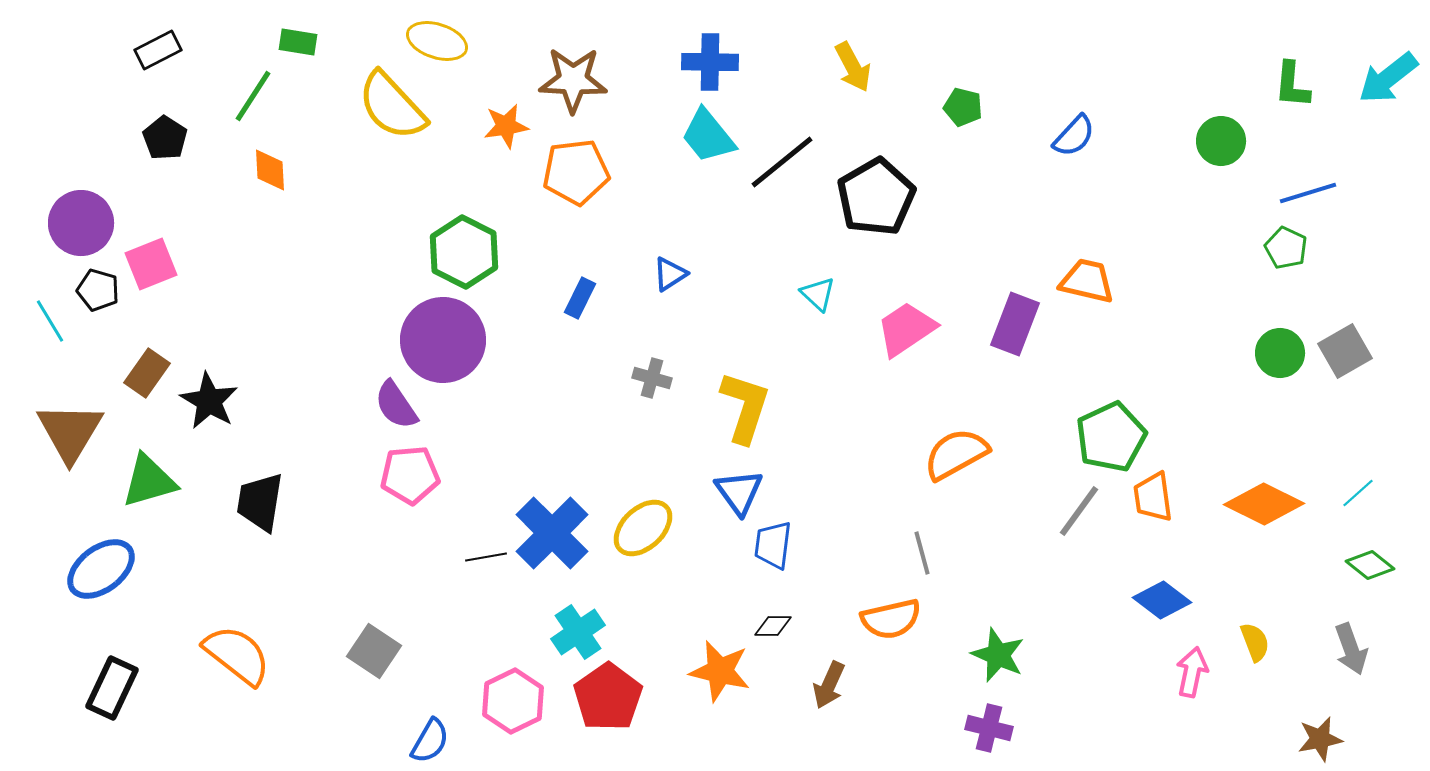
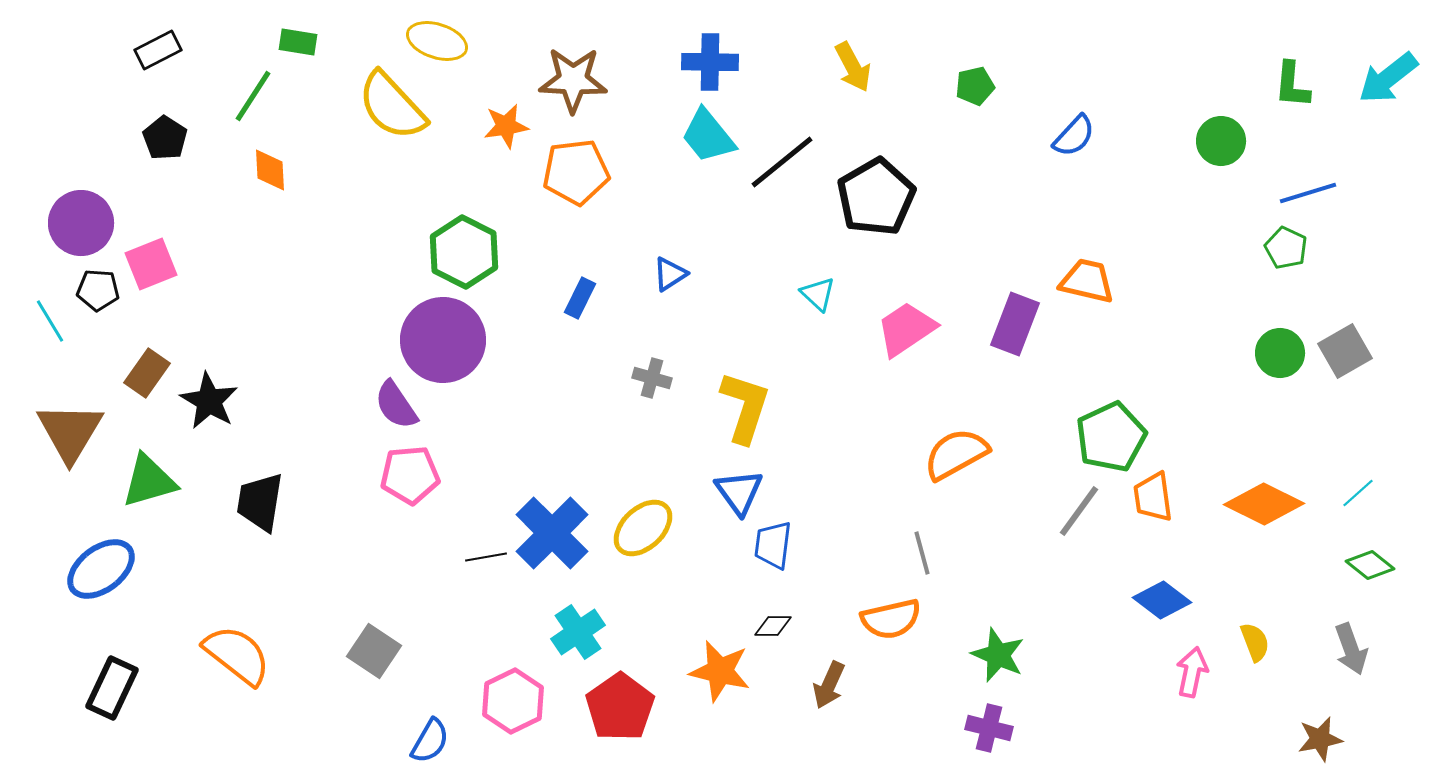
green pentagon at (963, 107): moved 12 px right, 21 px up; rotated 27 degrees counterclockwise
black pentagon at (98, 290): rotated 12 degrees counterclockwise
red pentagon at (608, 697): moved 12 px right, 10 px down
